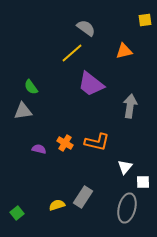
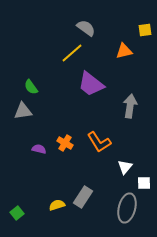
yellow square: moved 10 px down
orange L-shape: moved 2 px right; rotated 45 degrees clockwise
white square: moved 1 px right, 1 px down
